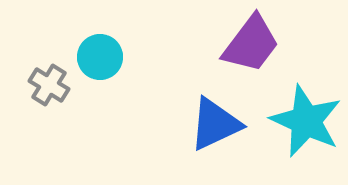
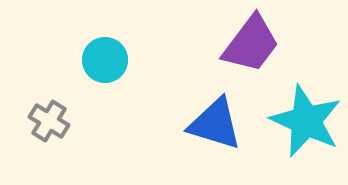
cyan circle: moved 5 px right, 3 px down
gray cross: moved 36 px down
blue triangle: rotated 42 degrees clockwise
